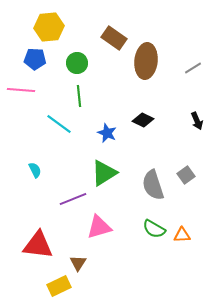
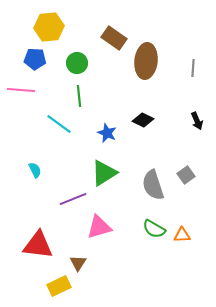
gray line: rotated 54 degrees counterclockwise
